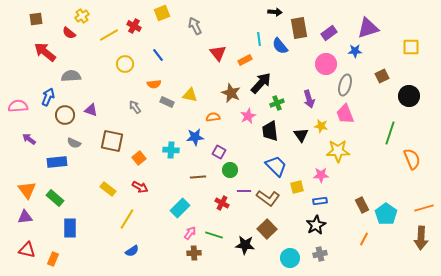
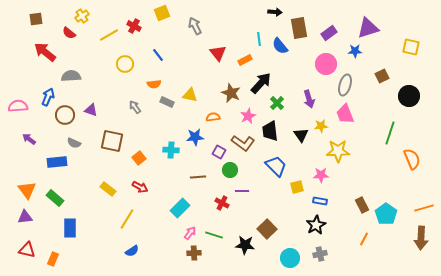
yellow square at (411, 47): rotated 12 degrees clockwise
green cross at (277, 103): rotated 24 degrees counterclockwise
yellow star at (321, 126): rotated 16 degrees counterclockwise
purple line at (244, 191): moved 2 px left
brown L-shape at (268, 198): moved 25 px left, 55 px up
blue rectangle at (320, 201): rotated 16 degrees clockwise
